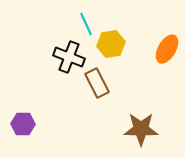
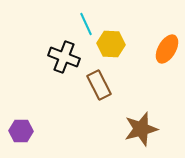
yellow hexagon: rotated 12 degrees clockwise
black cross: moved 5 px left
brown rectangle: moved 2 px right, 2 px down
purple hexagon: moved 2 px left, 7 px down
brown star: rotated 16 degrees counterclockwise
